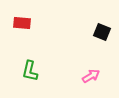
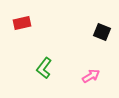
red rectangle: rotated 18 degrees counterclockwise
green L-shape: moved 14 px right, 3 px up; rotated 25 degrees clockwise
